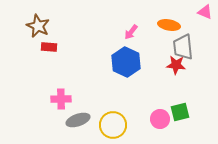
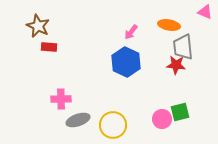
pink circle: moved 2 px right
